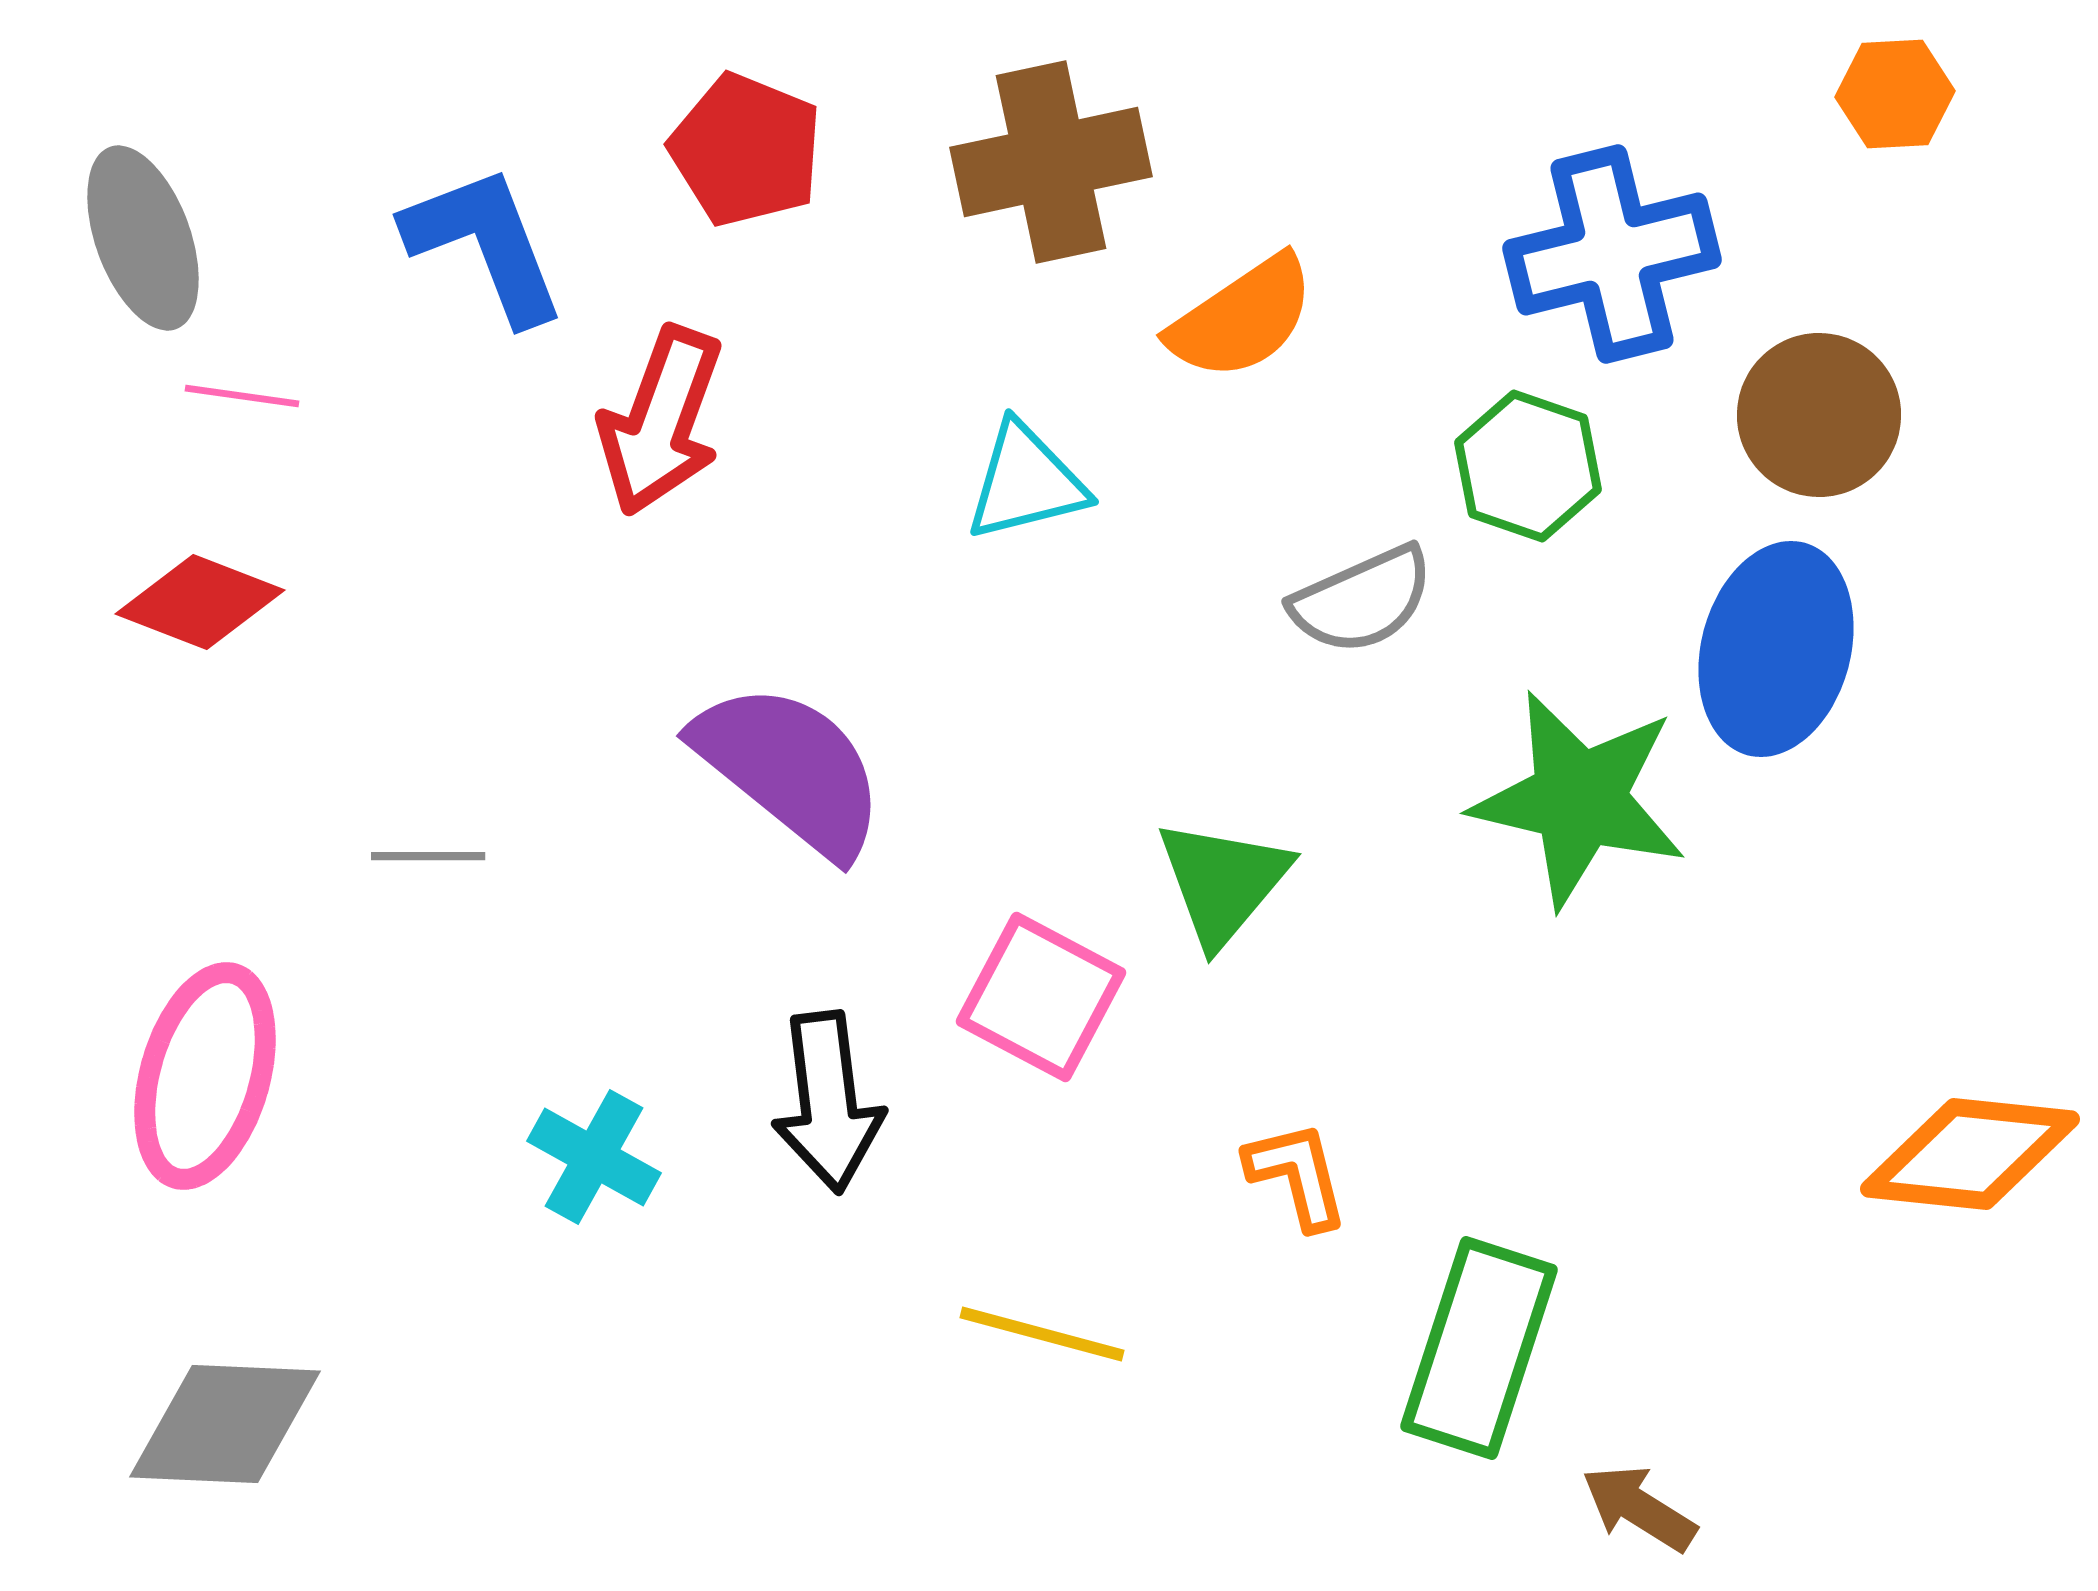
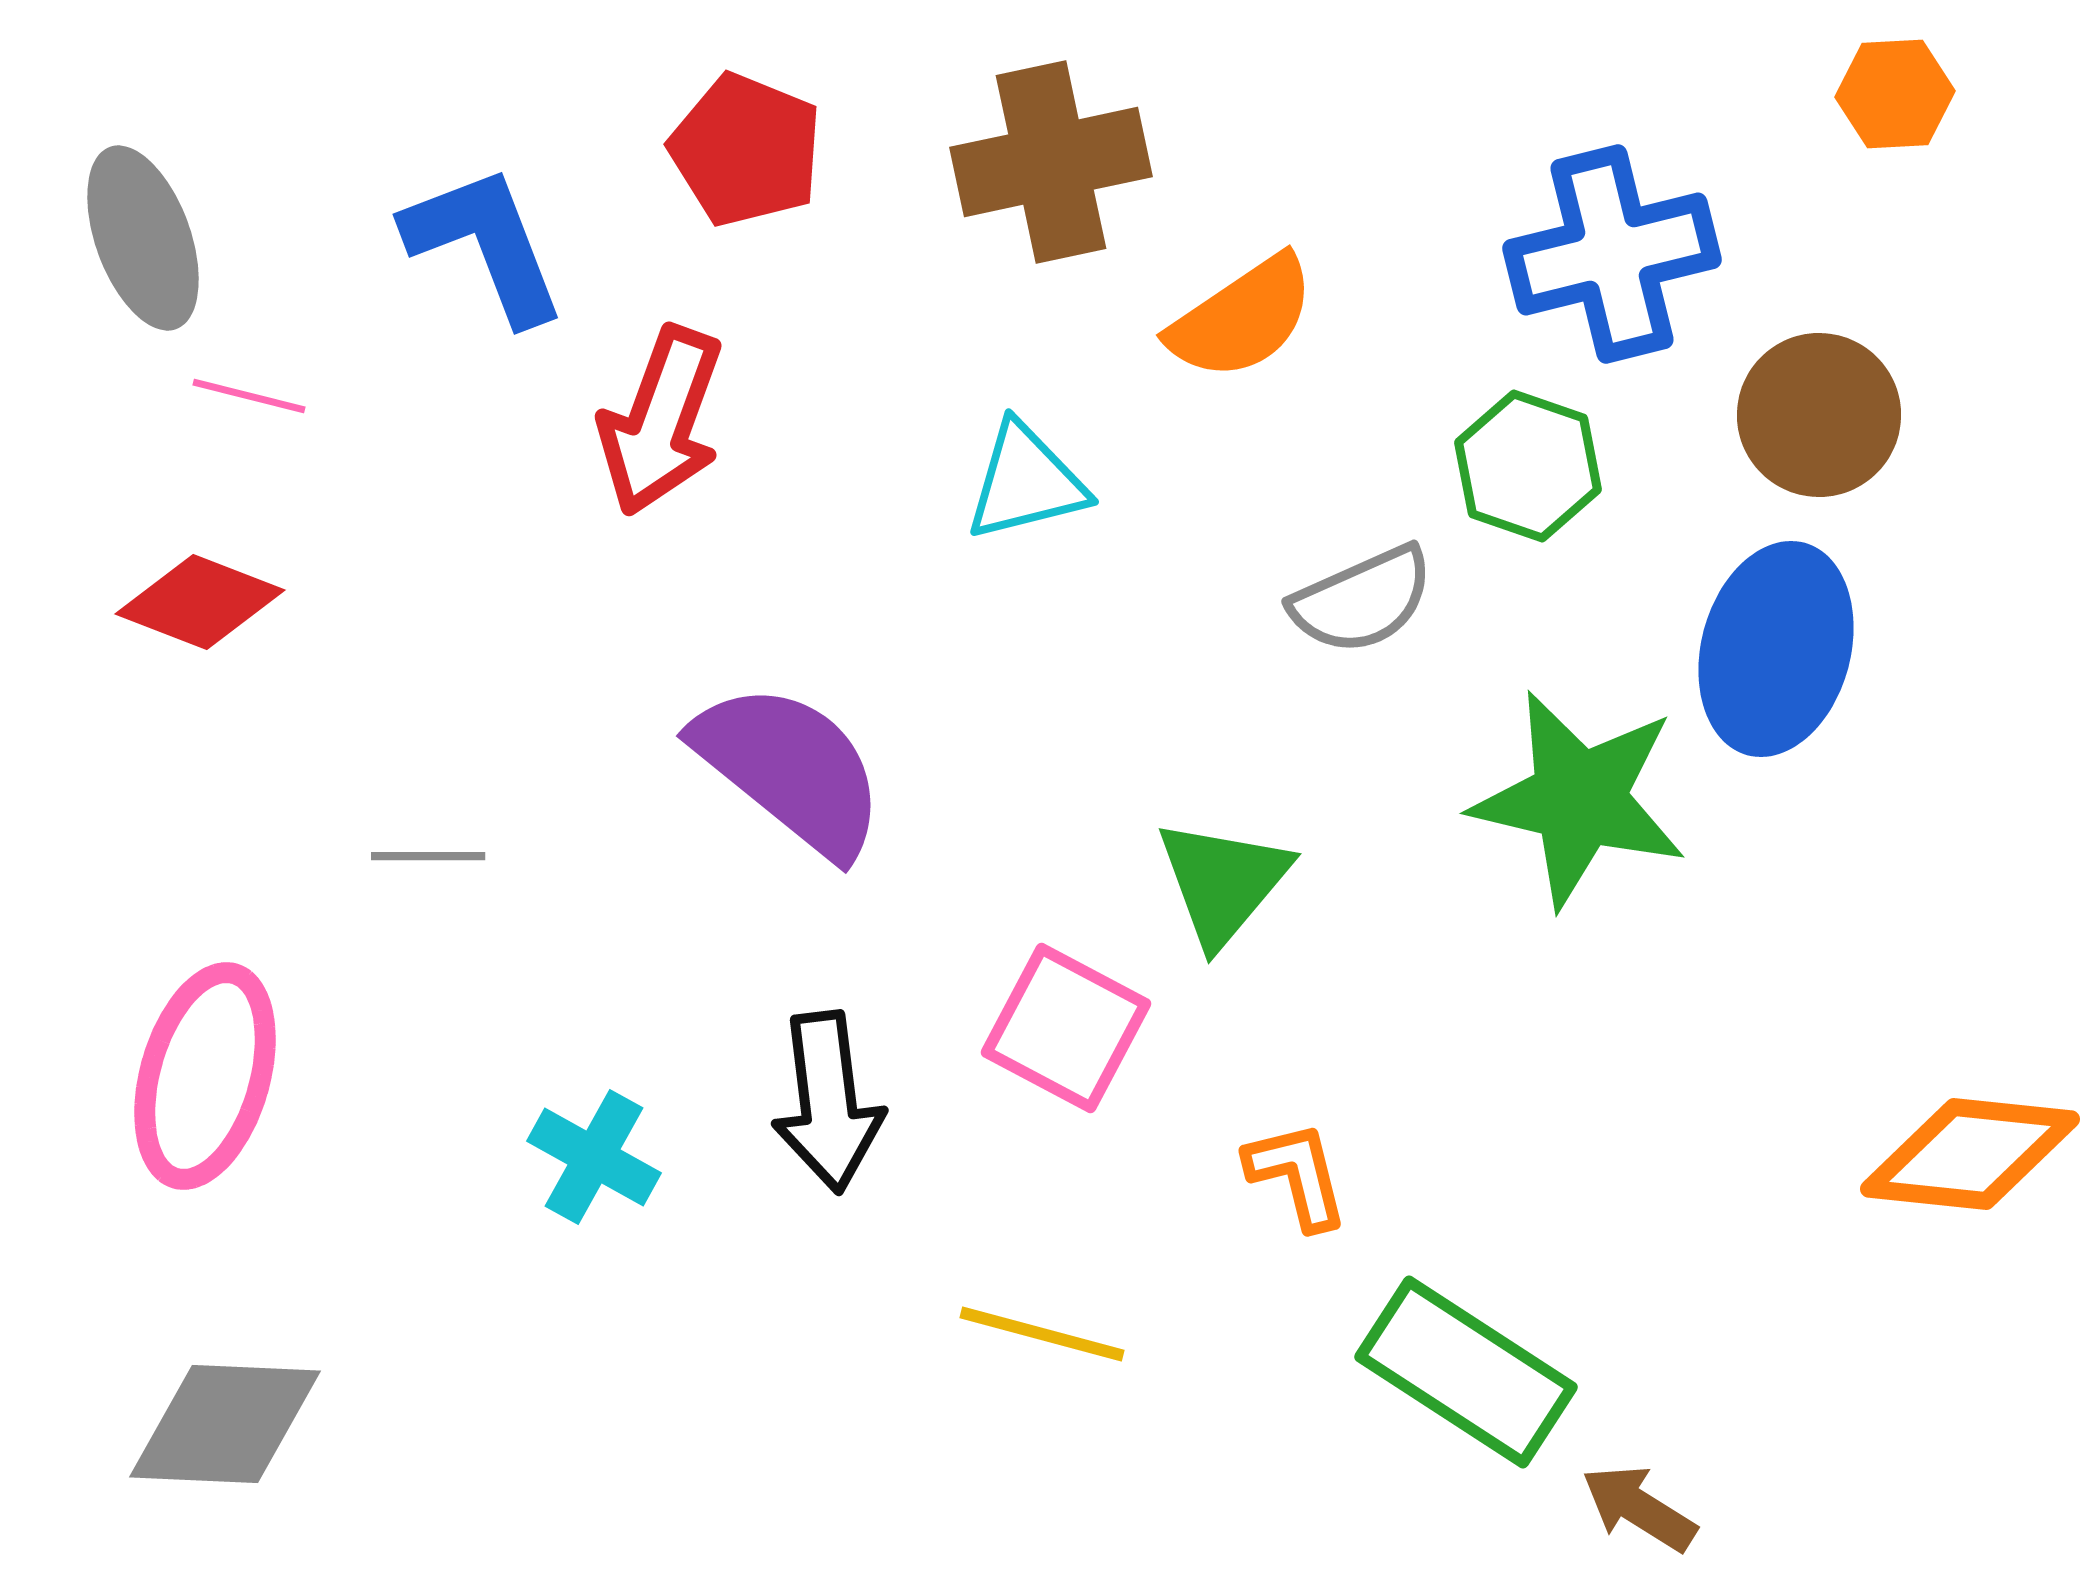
pink line: moved 7 px right; rotated 6 degrees clockwise
pink square: moved 25 px right, 31 px down
green rectangle: moved 13 px left, 24 px down; rotated 75 degrees counterclockwise
